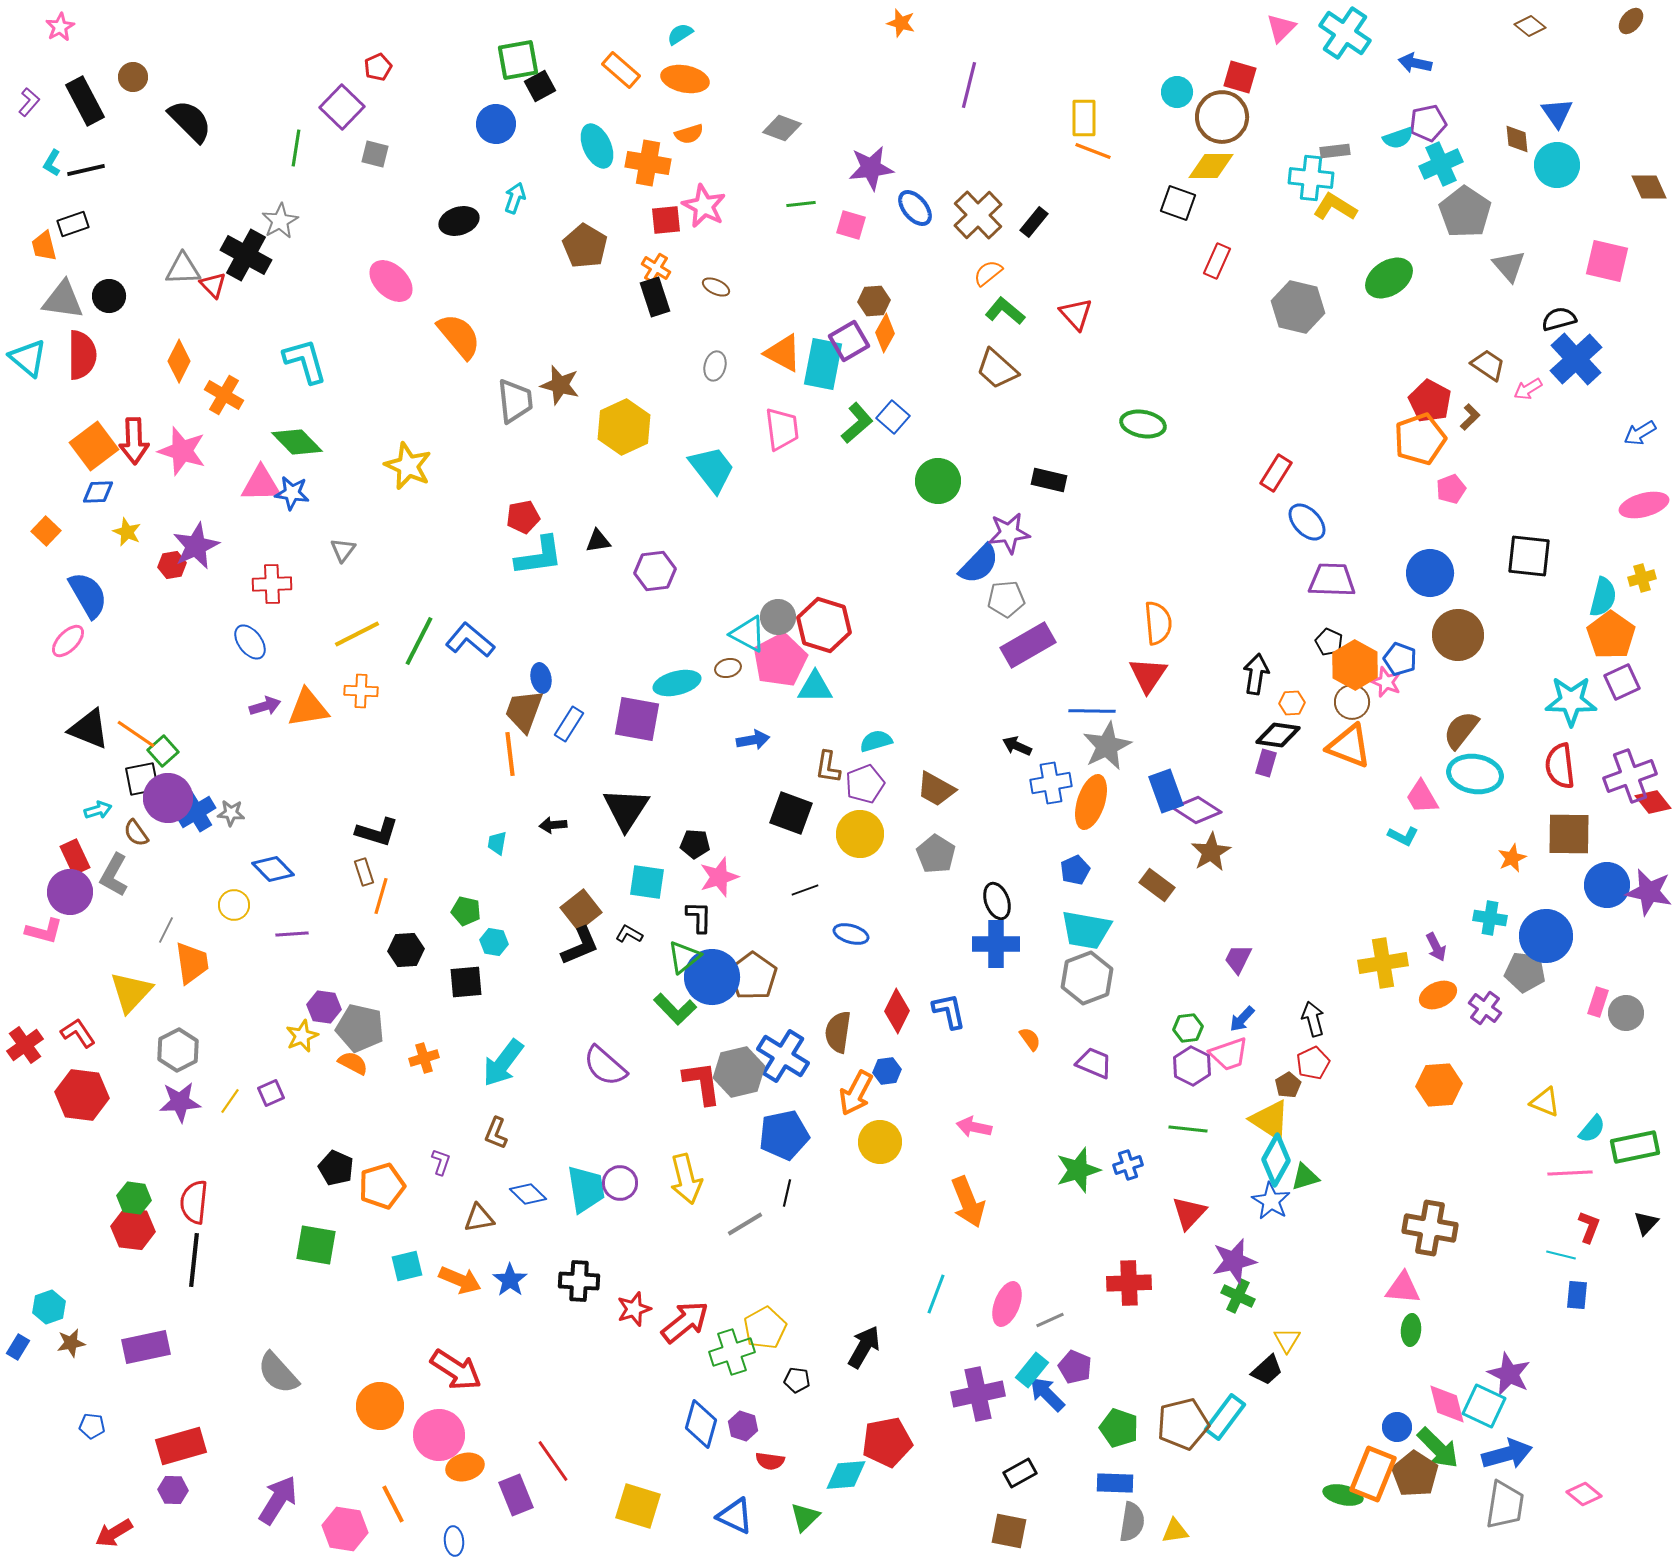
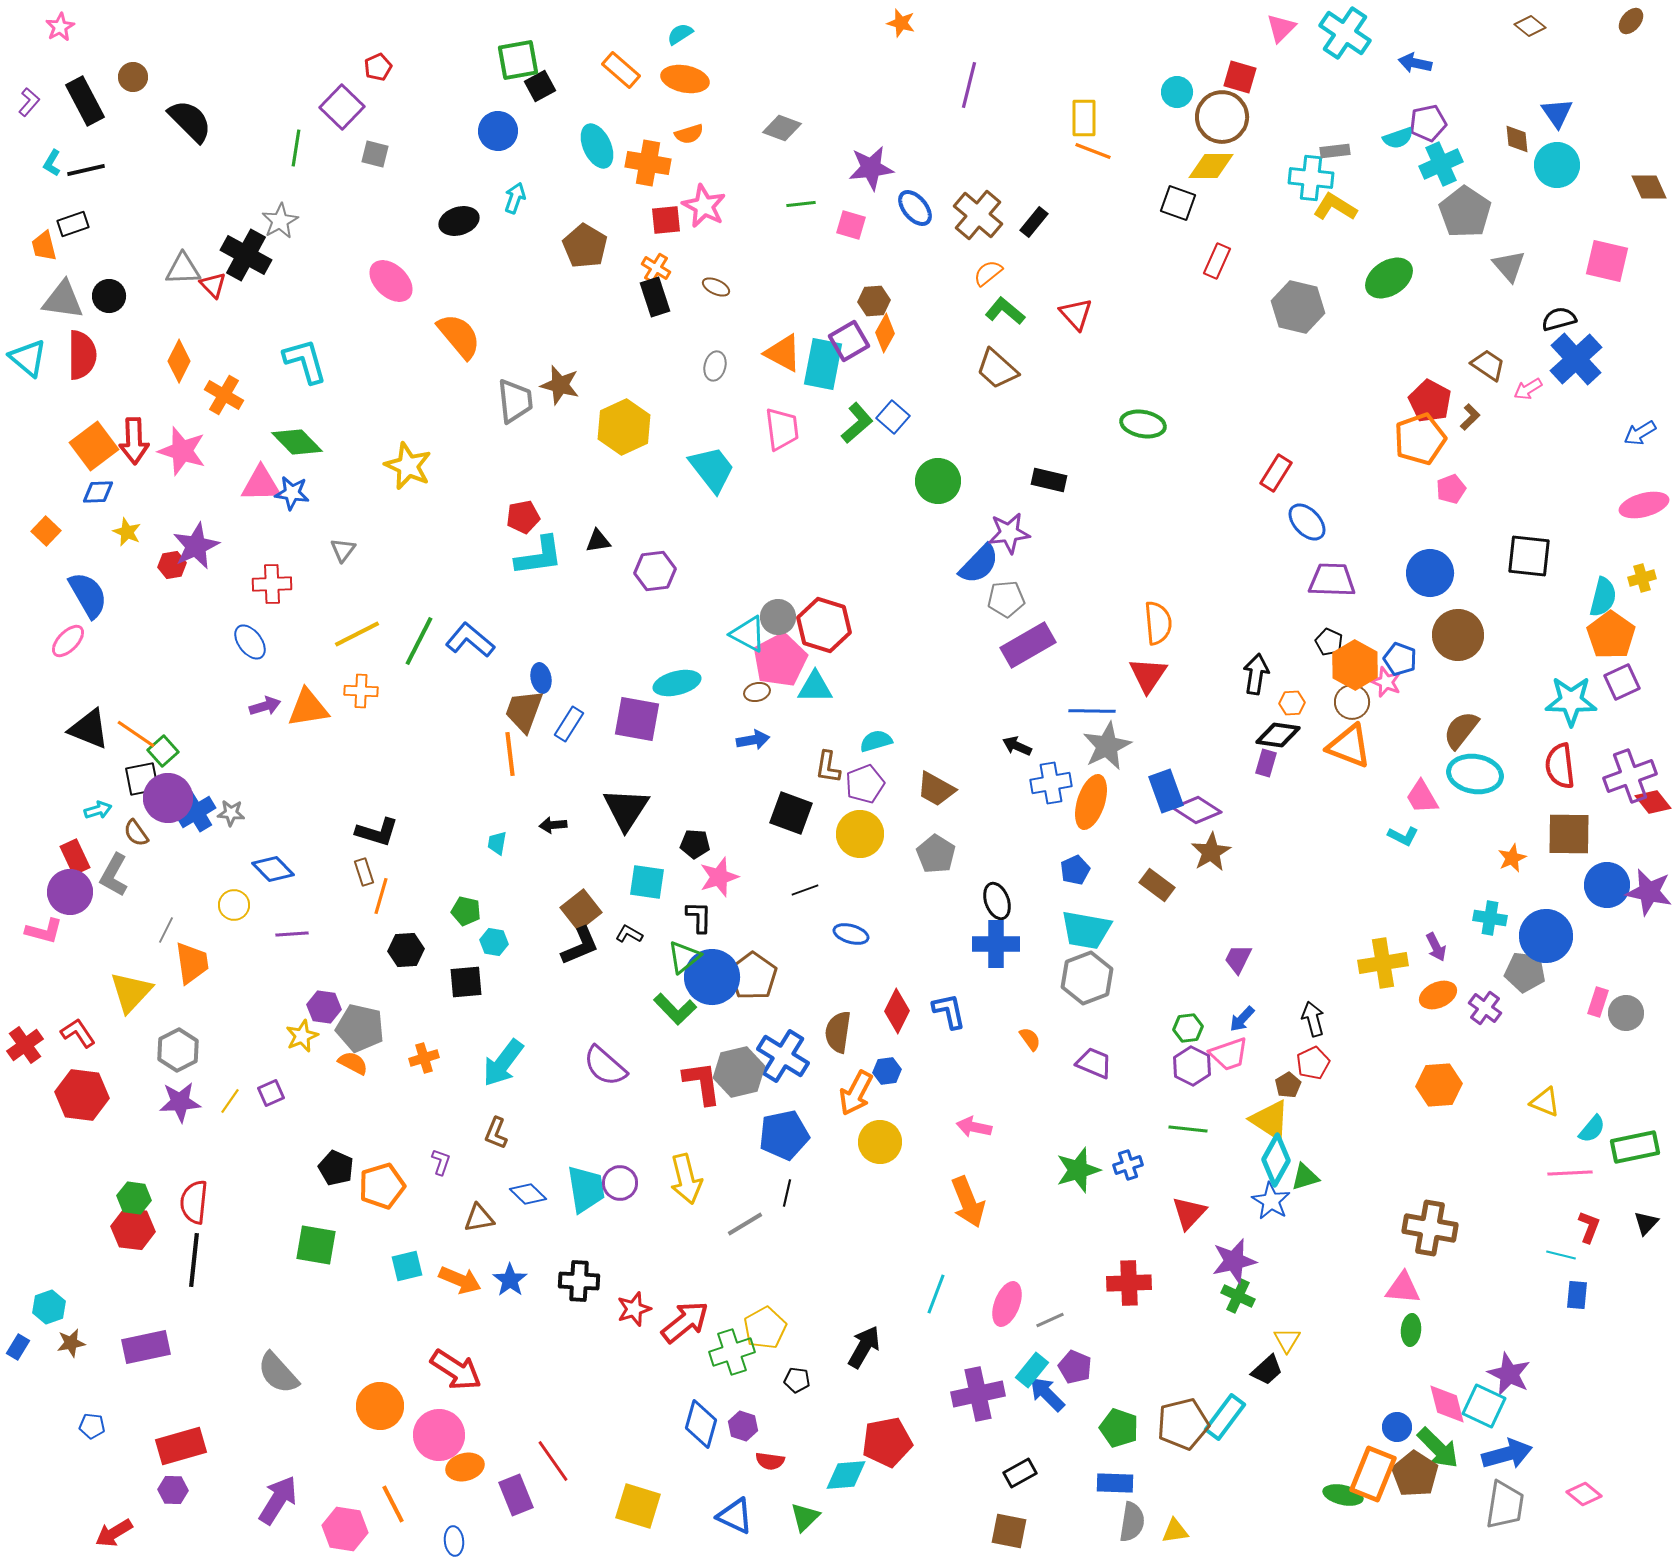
blue circle at (496, 124): moved 2 px right, 7 px down
brown cross at (978, 215): rotated 6 degrees counterclockwise
brown ellipse at (728, 668): moved 29 px right, 24 px down
